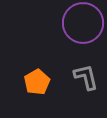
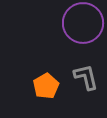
orange pentagon: moved 9 px right, 4 px down
